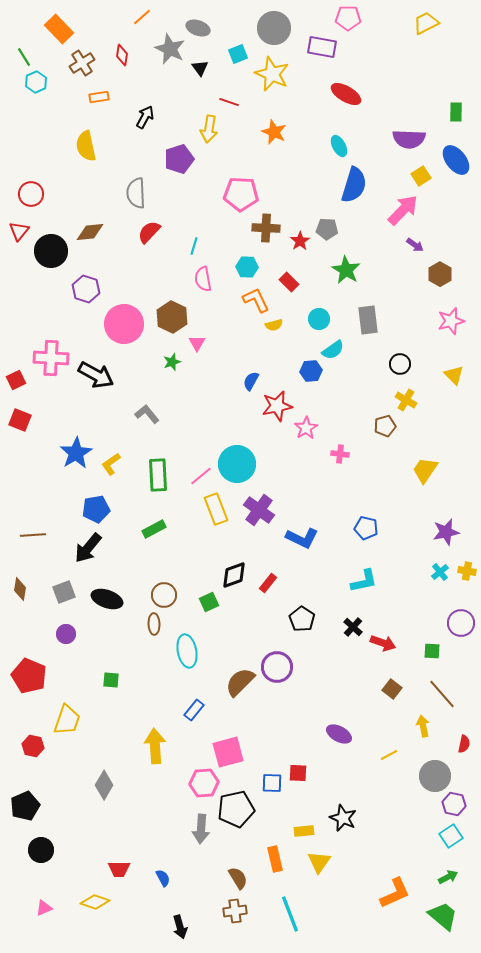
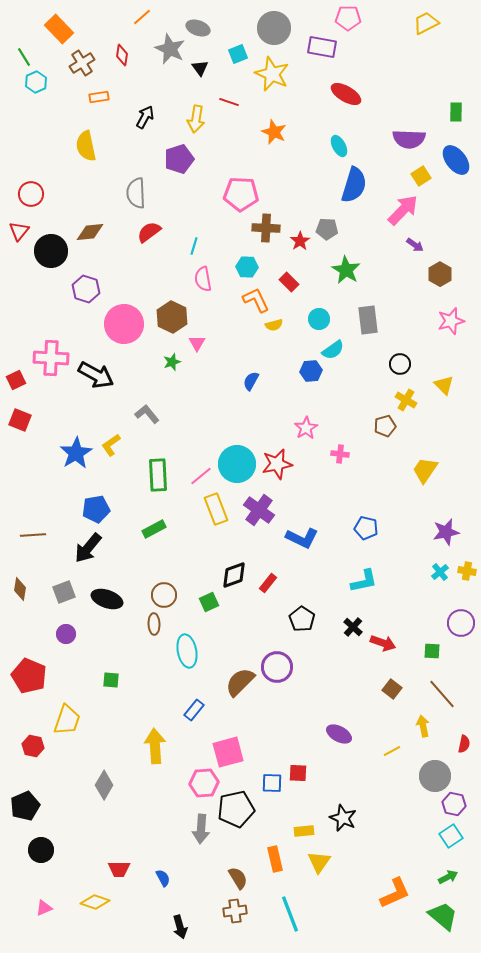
yellow arrow at (209, 129): moved 13 px left, 10 px up
red semicircle at (149, 232): rotated 10 degrees clockwise
yellow triangle at (454, 375): moved 10 px left, 10 px down
red star at (277, 406): moved 58 px down
yellow L-shape at (111, 464): moved 19 px up
yellow line at (389, 755): moved 3 px right, 4 px up
